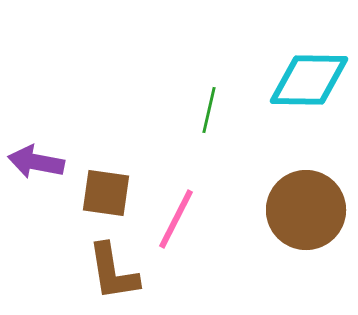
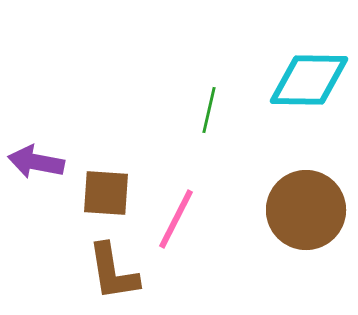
brown square: rotated 4 degrees counterclockwise
